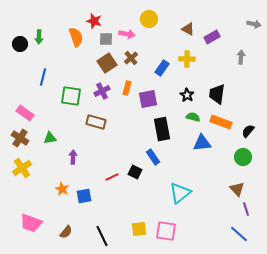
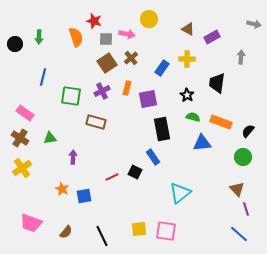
black circle at (20, 44): moved 5 px left
black trapezoid at (217, 94): moved 11 px up
